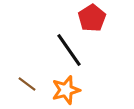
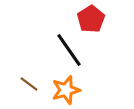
red pentagon: moved 1 px left, 1 px down
brown line: moved 2 px right
